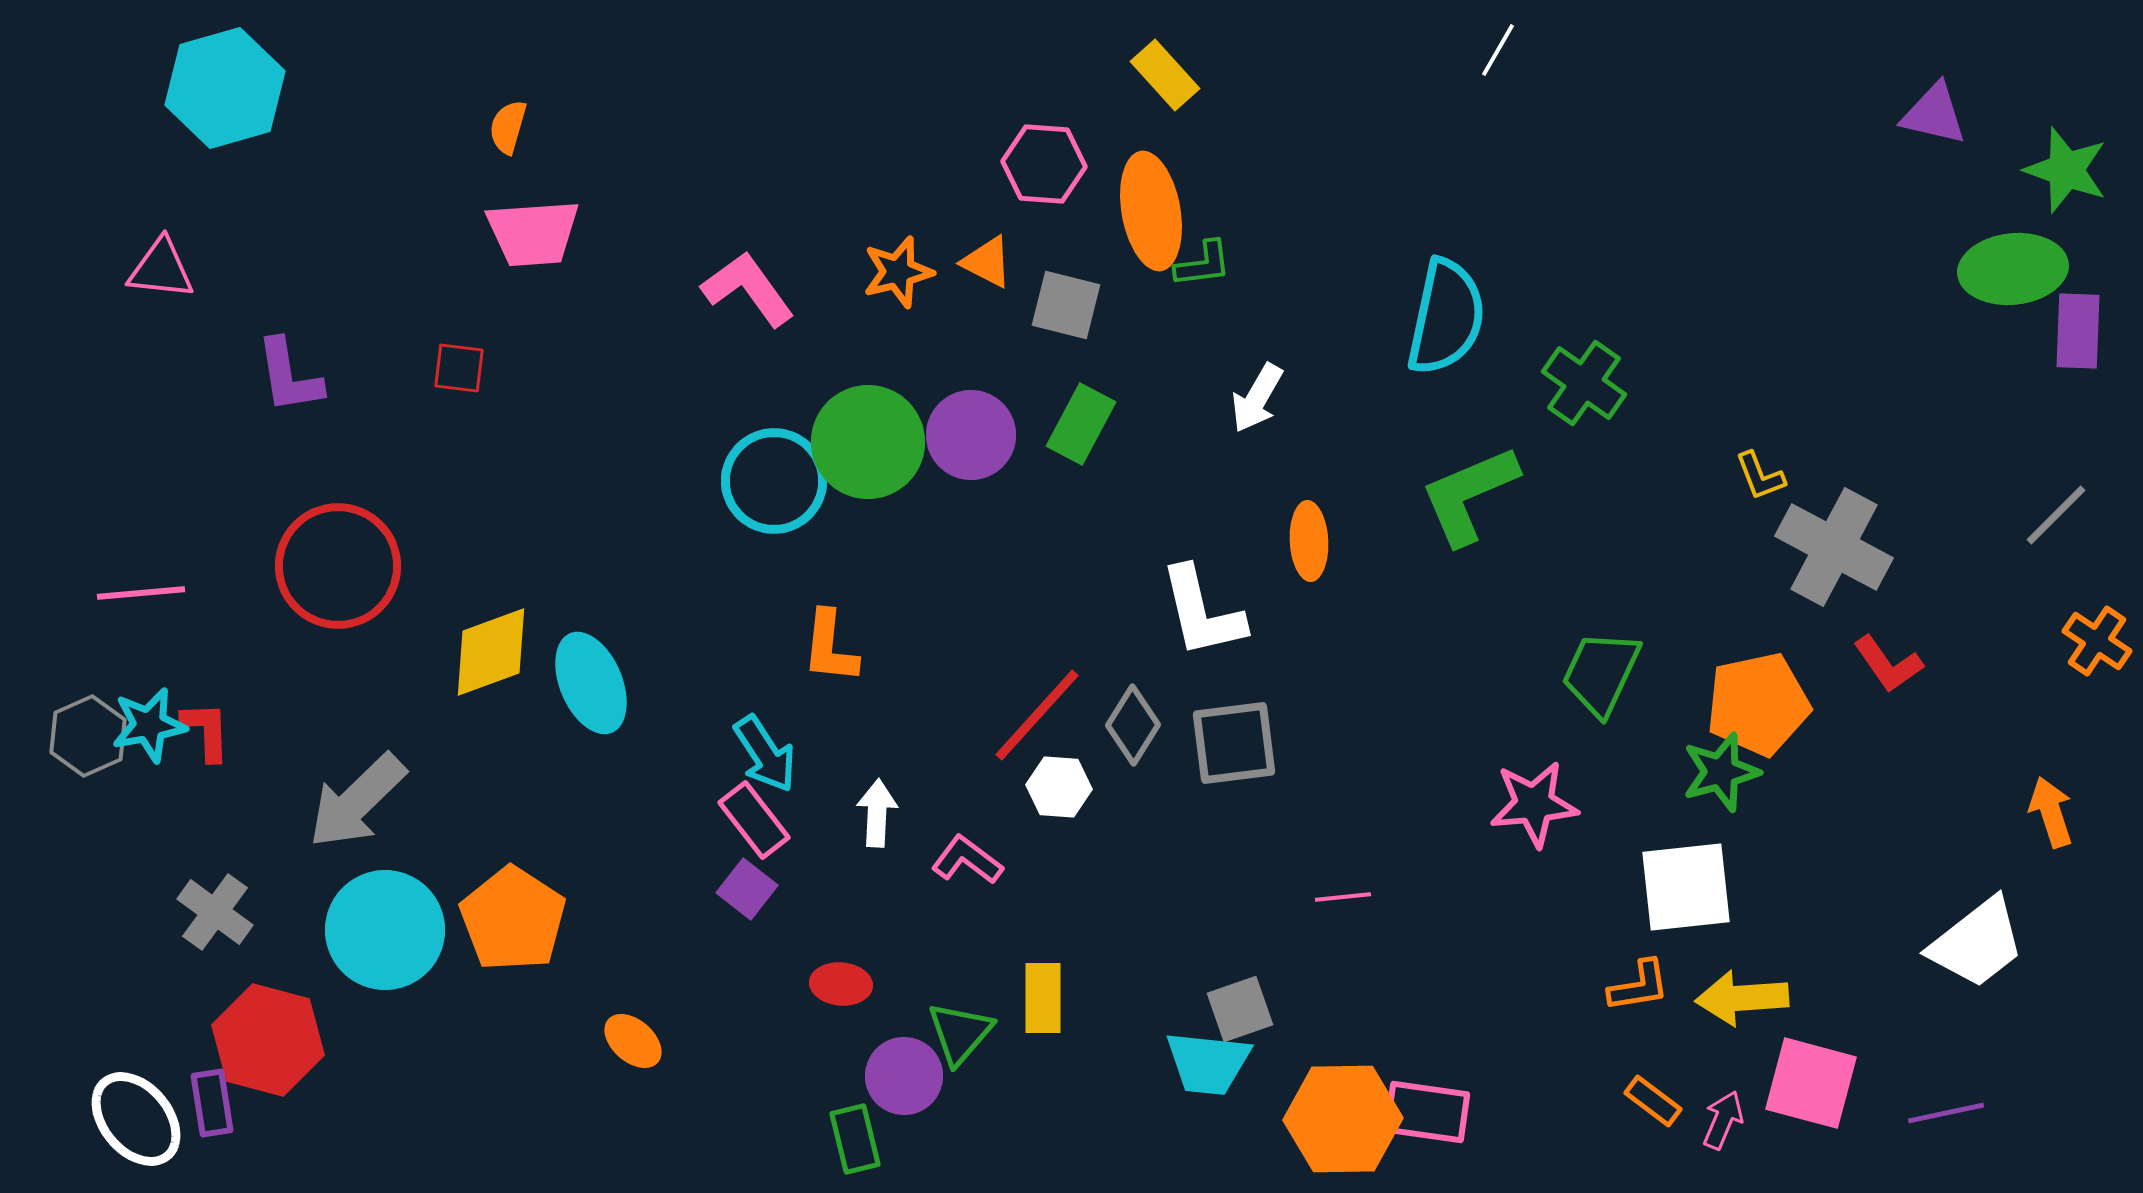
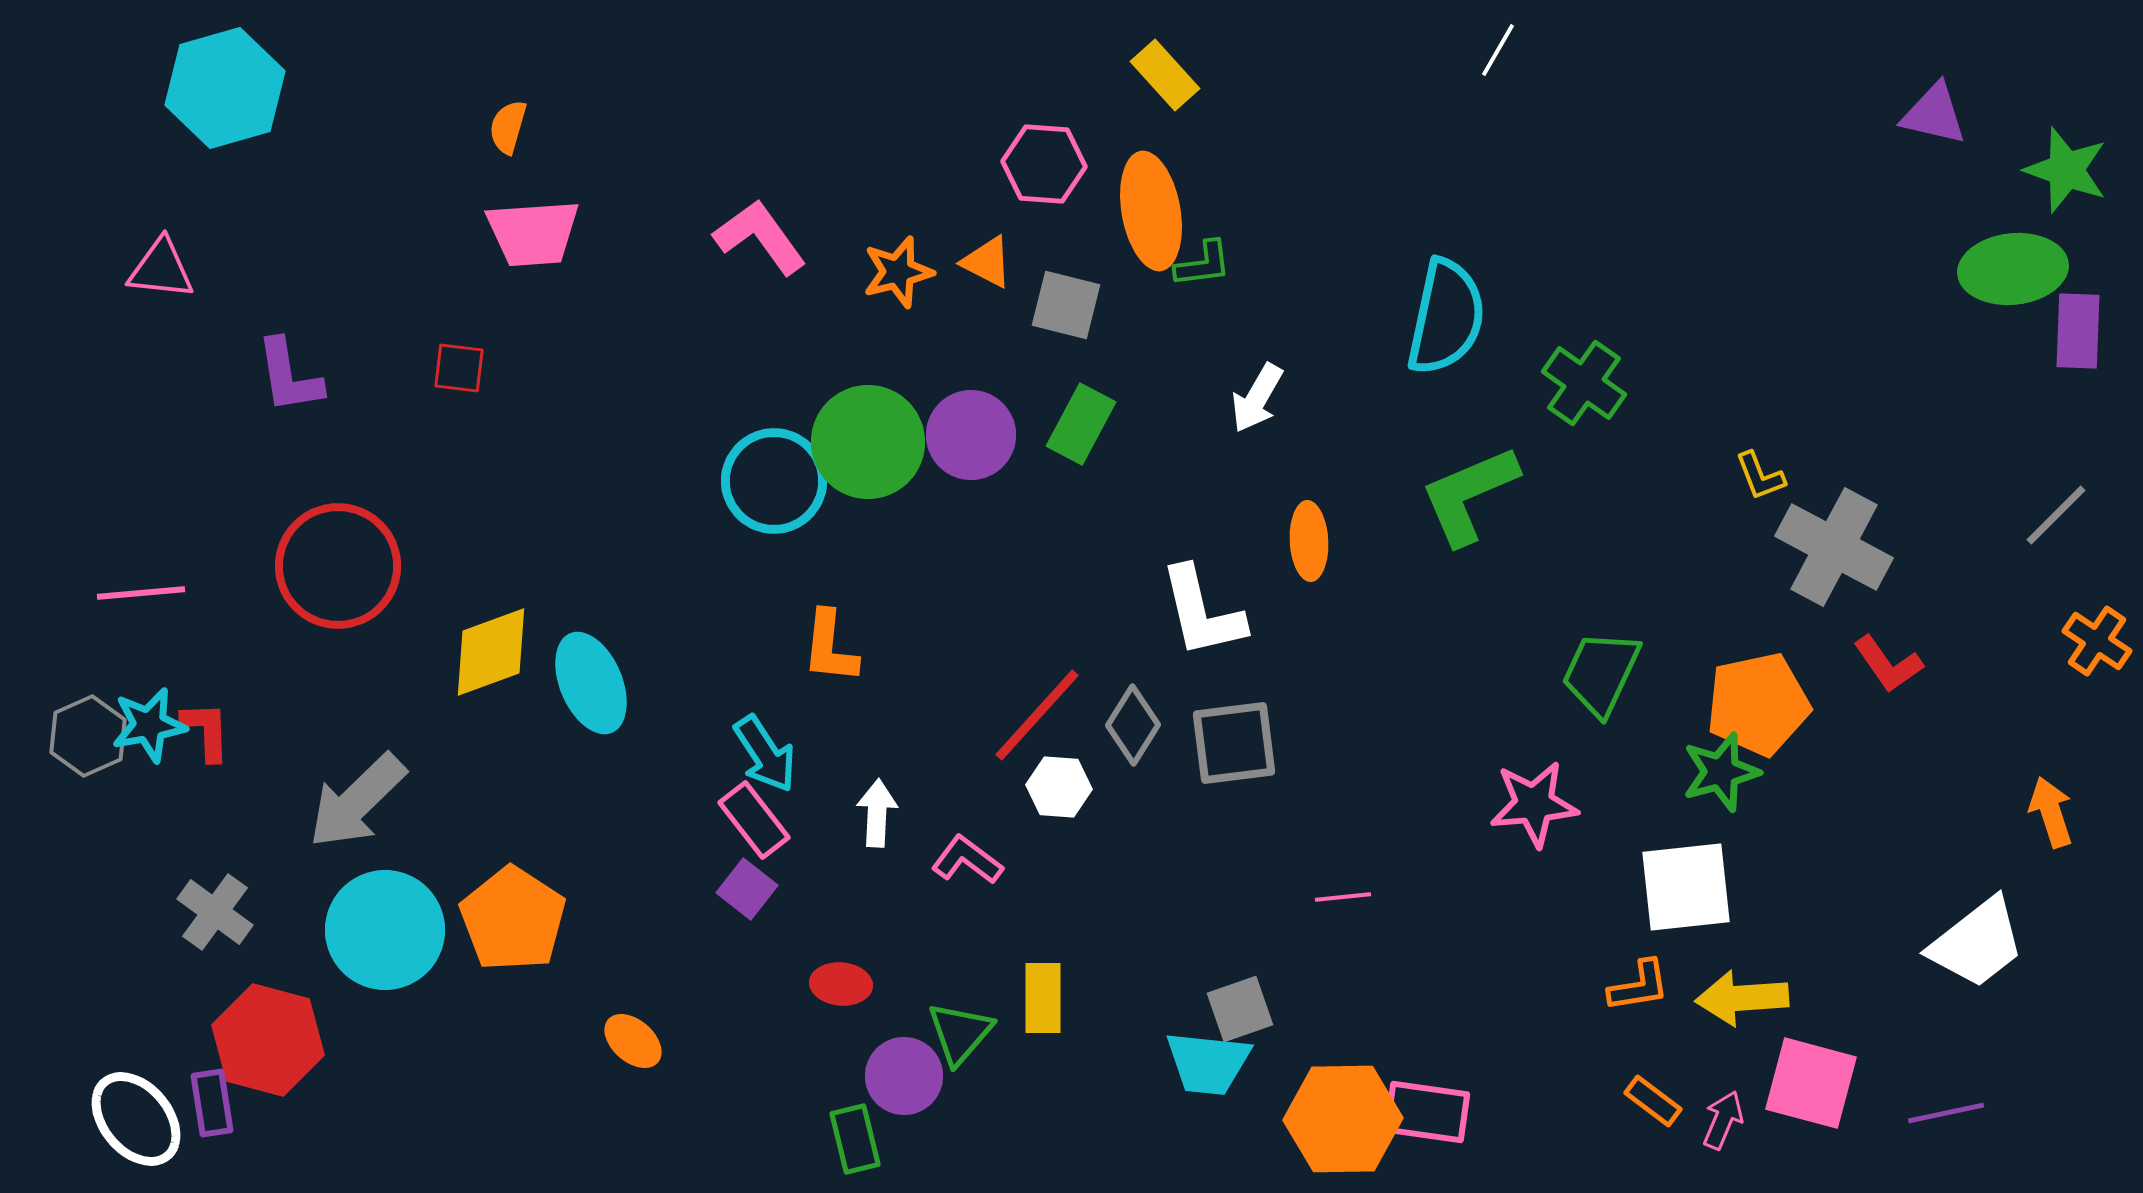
pink L-shape at (748, 289): moved 12 px right, 52 px up
